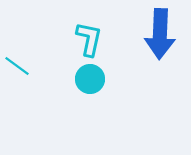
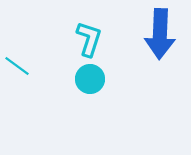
cyan L-shape: rotated 6 degrees clockwise
